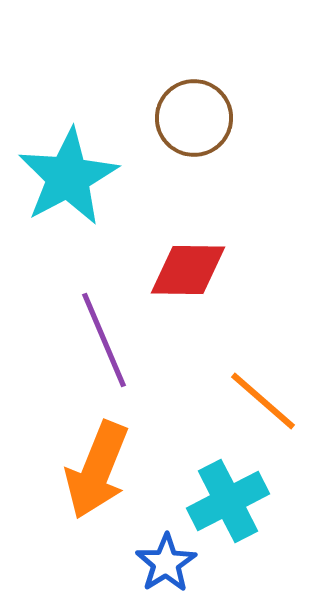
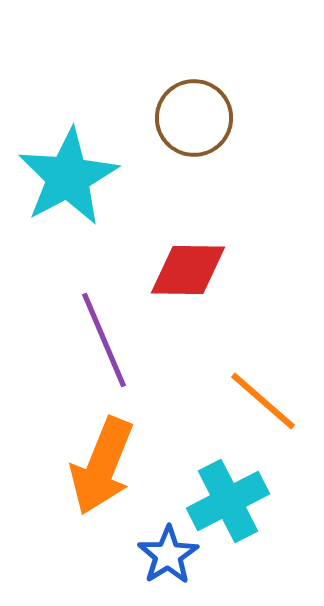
orange arrow: moved 5 px right, 4 px up
blue star: moved 2 px right, 8 px up
